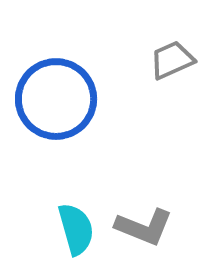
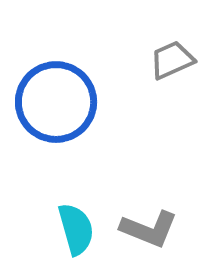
blue circle: moved 3 px down
gray L-shape: moved 5 px right, 2 px down
